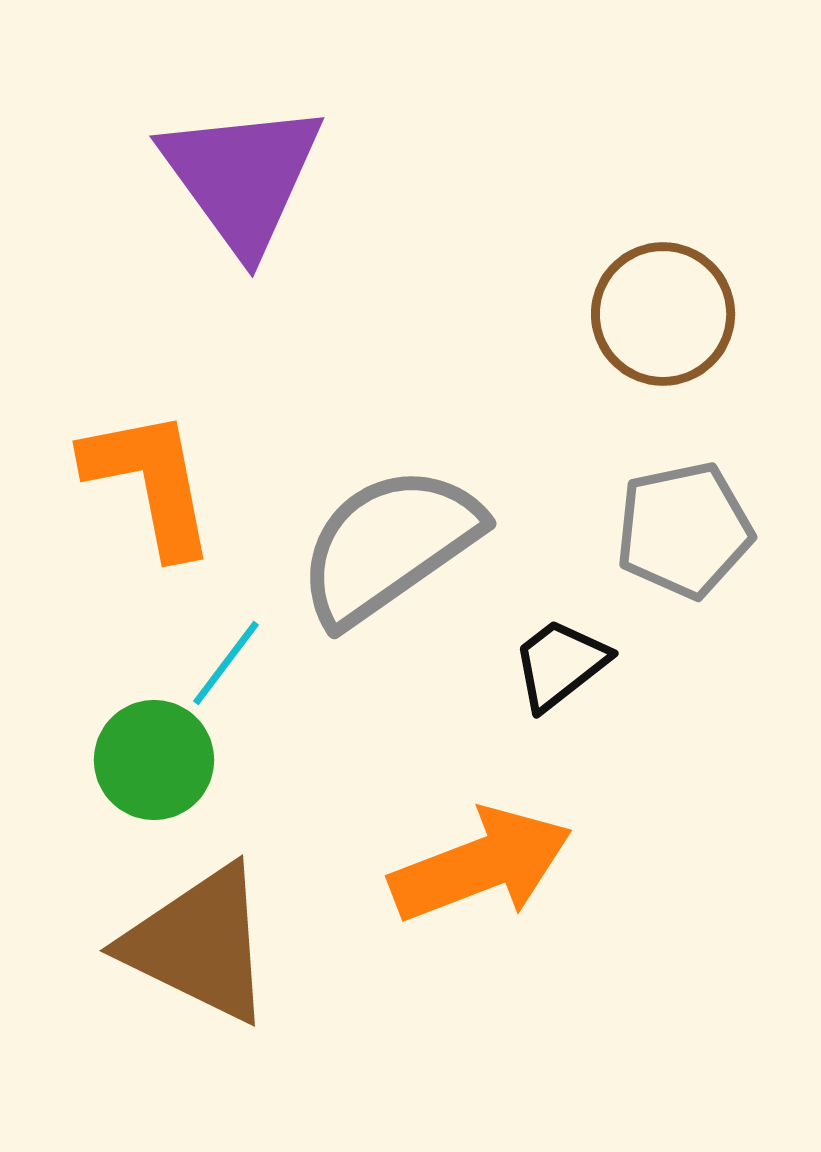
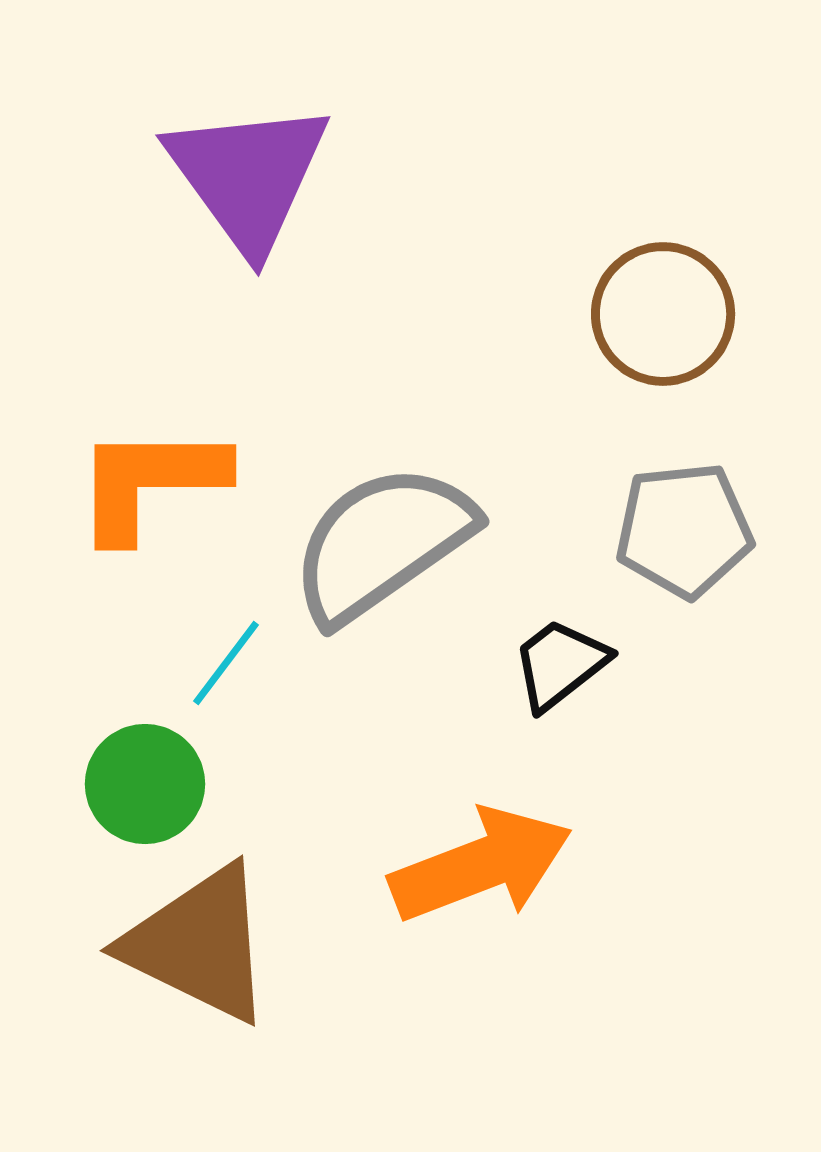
purple triangle: moved 6 px right, 1 px up
orange L-shape: rotated 79 degrees counterclockwise
gray pentagon: rotated 6 degrees clockwise
gray semicircle: moved 7 px left, 2 px up
green circle: moved 9 px left, 24 px down
